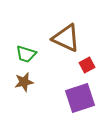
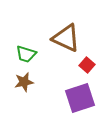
red square: rotated 21 degrees counterclockwise
